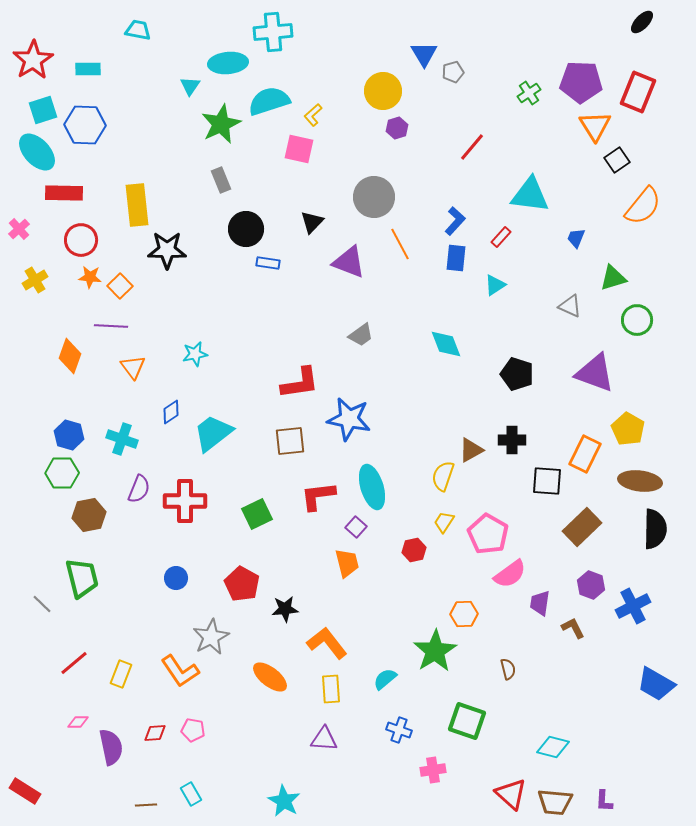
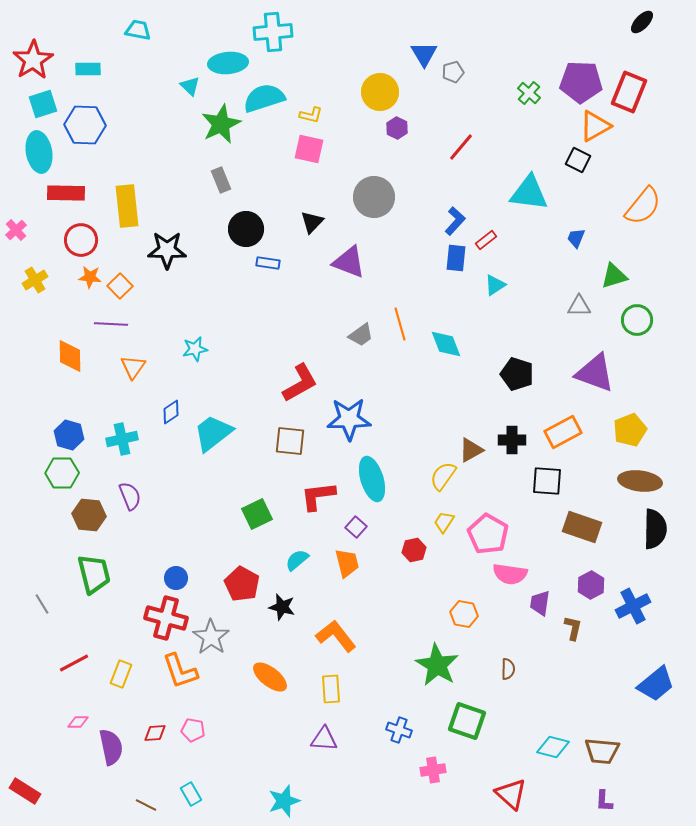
cyan triangle at (190, 86): rotated 20 degrees counterclockwise
yellow circle at (383, 91): moved 3 px left, 1 px down
red rectangle at (638, 92): moved 9 px left
green cross at (529, 93): rotated 15 degrees counterclockwise
cyan semicircle at (269, 101): moved 5 px left, 3 px up
cyan square at (43, 110): moved 6 px up
yellow L-shape at (313, 115): moved 2 px left; rotated 125 degrees counterclockwise
orange triangle at (595, 126): rotated 32 degrees clockwise
purple hexagon at (397, 128): rotated 15 degrees counterclockwise
red line at (472, 147): moved 11 px left
pink square at (299, 149): moved 10 px right
cyan ellipse at (37, 152): moved 2 px right; rotated 33 degrees clockwise
black square at (617, 160): moved 39 px left; rotated 30 degrees counterclockwise
red rectangle at (64, 193): moved 2 px right
cyan triangle at (530, 195): moved 1 px left, 2 px up
yellow rectangle at (137, 205): moved 10 px left, 1 px down
pink cross at (19, 229): moved 3 px left, 1 px down
red rectangle at (501, 237): moved 15 px left, 3 px down; rotated 10 degrees clockwise
orange line at (400, 244): moved 80 px down; rotated 12 degrees clockwise
green triangle at (613, 278): moved 1 px right, 2 px up
gray triangle at (570, 306): moved 9 px right; rotated 25 degrees counterclockwise
purple line at (111, 326): moved 2 px up
cyan star at (195, 354): moved 5 px up
orange diamond at (70, 356): rotated 20 degrees counterclockwise
orange triangle at (133, 367): rotated 12 degrees clockwise
red L-shape at (300, 383): rotated 21 degrees counterclockwise
blue star at (349, 419): rotated 12 degrees counterclockwise
yellow pentagon at (628, 429): moved 2 px right, 1 px down; rotated 20 degrees clockwise
cyan cross at (122, 439): rotated 32 degrees counterclockwise
brown square at (290, 441): rotated 12 degrees clockwise
orange rectangle at (585, 454): moved 22 px left, 22 px up; rotated 36 degrees clockwise
yellow semicircle at (443, 476): rotated 16 degrees clockwise
cyan ellipse at (372, 487): moved 8 px up
purple semicircle at (139, 489): moved 9 px left, 7 px down; rotated 44 degrees counterclockwise
red cross at (185, 501): moved 19 px left, 117 px down; rotated 15 degrees clockwise
brown hexagon at (89, 515): rotated 16 degrees clockwise
brown rectangle at (582, 527): rotated 63 degrees clockwise
pink semicircle at (510, 574): rotated 44 degrees clockwise
green trapezoid at (82, 578): moved 12 px right, 4 px up
purple hexagon at (591, 585): rotated 12 degrees clockwise
gray line at (42, 604): rotated 15 degrees clockwise
black star at (285, 609): moved 3 px left, 2 px up; rotated 20 degrees clockwise
orange hexagon at (464, 614): rotated 12 degrees clockwise
brown L-shape at (573, 628): rotated 40 degrees clockwise
gray star at (211, 637): rotated 9 degrees counterclockwise
orange L-shape at (327, 643): moved 9 px right, 7 px up
green star at (435, 651): moved 2 px right, 14 px down; rotated 9 degrees counterclockwise
red line at (74, 663): rotated 12 degrees clockwise
brown semicircle at (508, 669): rotated 15 degrees clockwise
orange L-shape at (180, 671): rotated 15 degrees clockwise
cyan semicircle at (385, 679): moved 88 px left, 119 px up
blue trapezoid at (656, 684): rotated 69 degrees counterclockwise
cyan star at (284, 801): rotated 24 degrees clockwise
brown trapezoid at (555, 802): moved 47 px right, 51 px up
brown line at (146, 805): rotated 30 degrees clockwise
